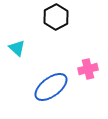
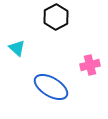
pink cross: moved 2 px right, 4 px up
blue ellipse: rotated 68 degrees clockwise
